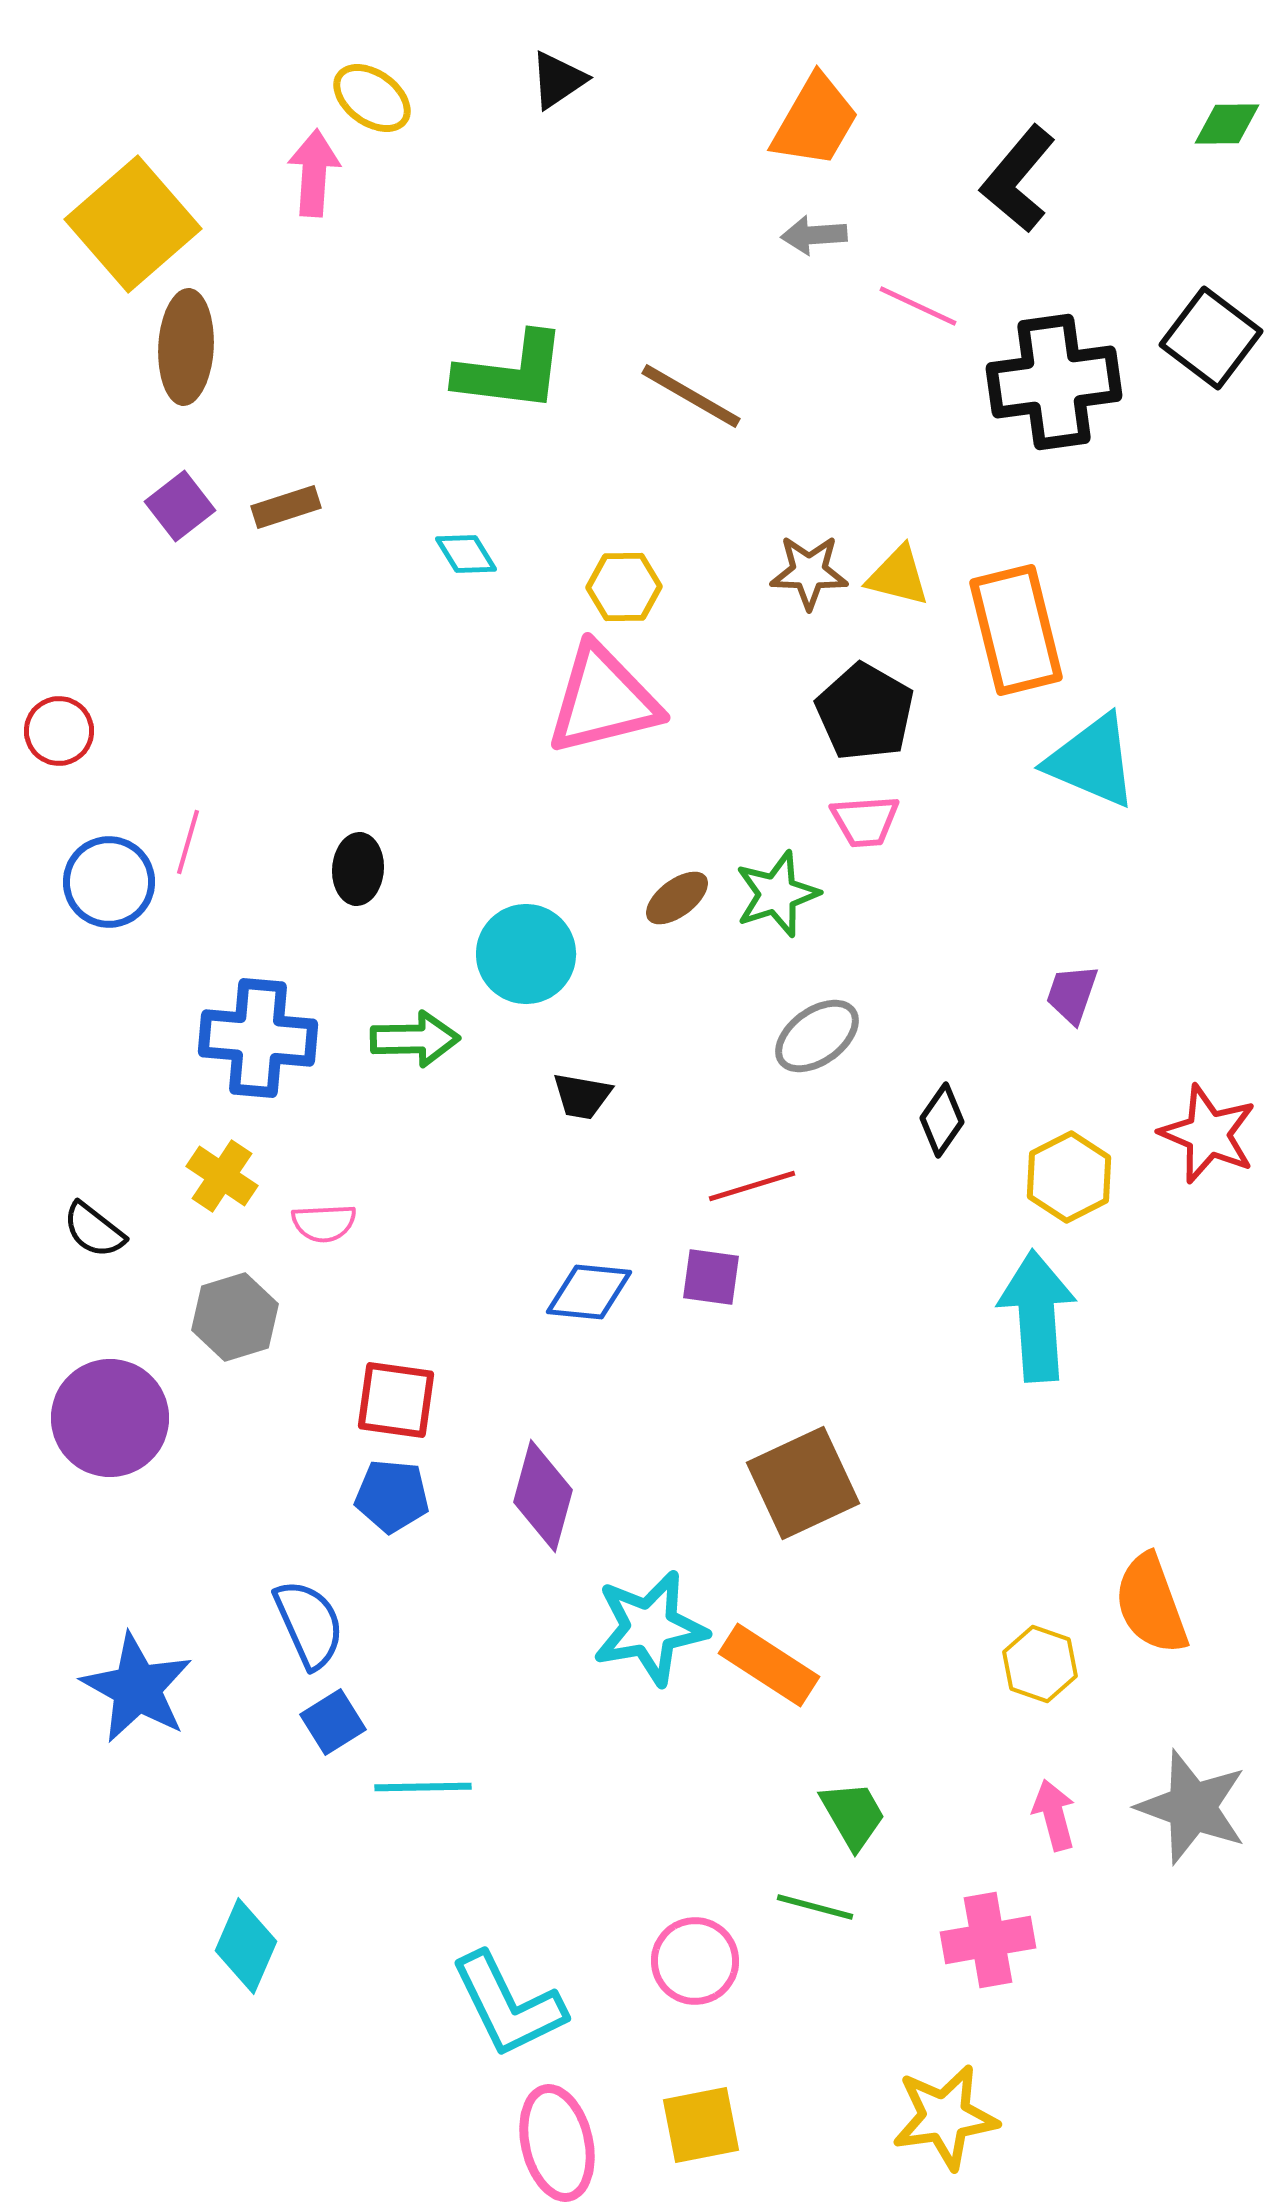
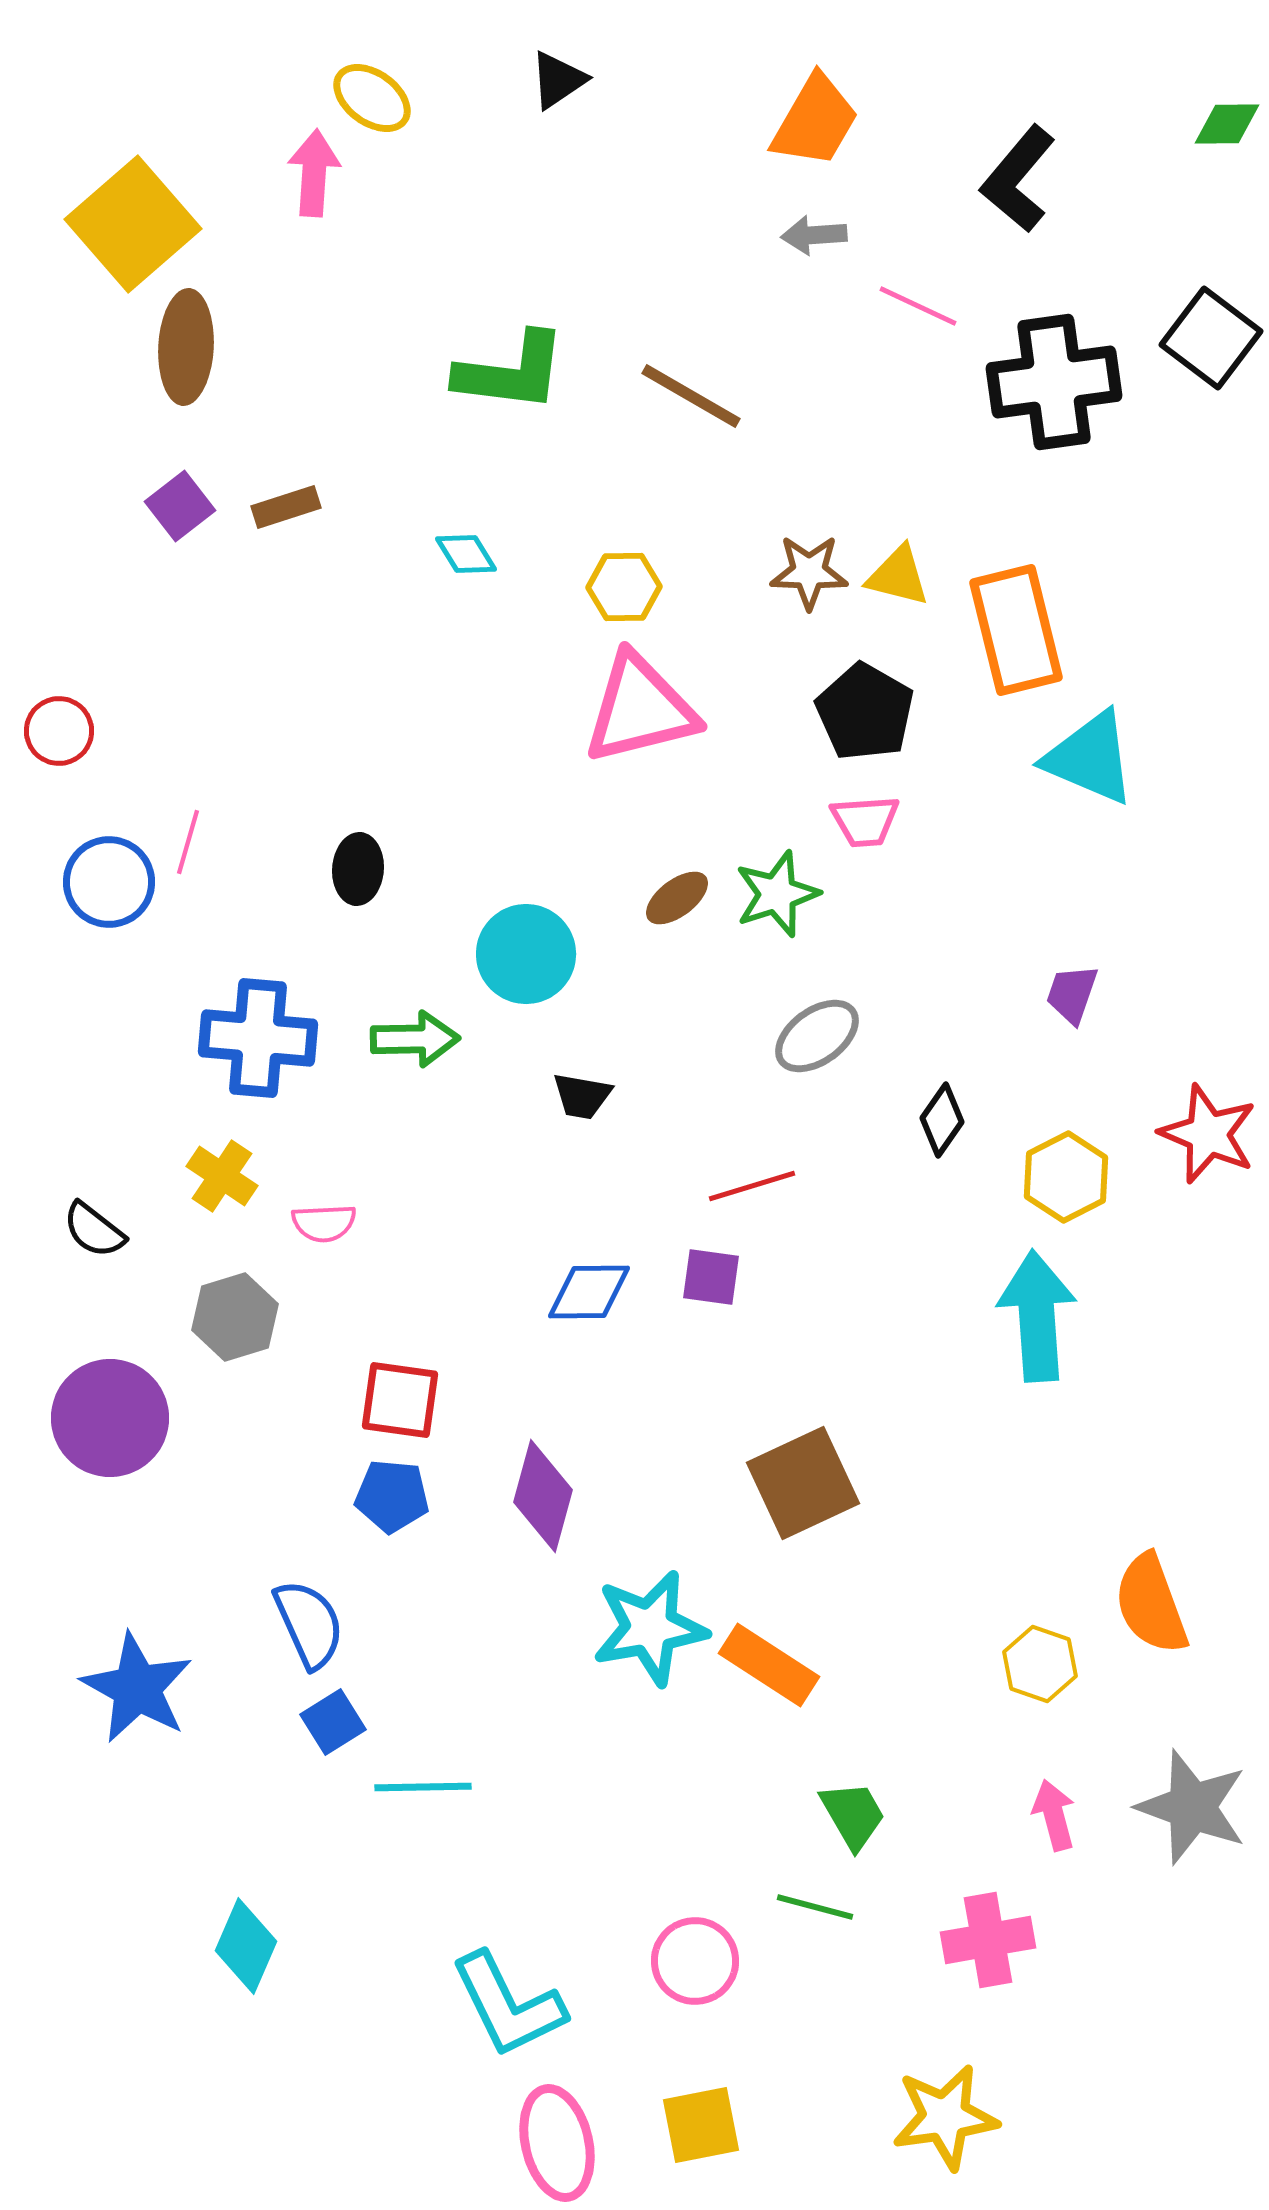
pink triangle at (603, 700): moved 37 px right, 9 px down
cyan triangle at (1092, 761): moved 2 px left, 3 px up
yellow hexagon at (1069, 1177): moved 3 px left
blue diamond at (589, 1292): rotated 6 degrees counterclockwise
red square at (396, 1400): moved 4 px right
